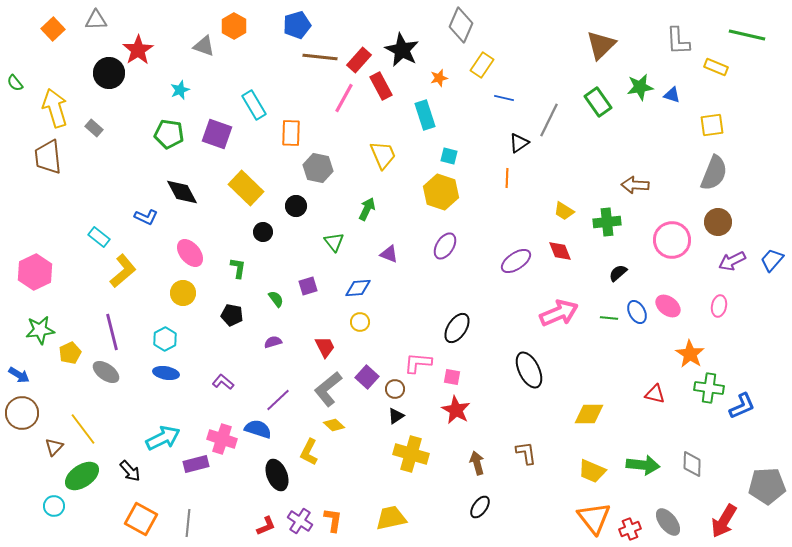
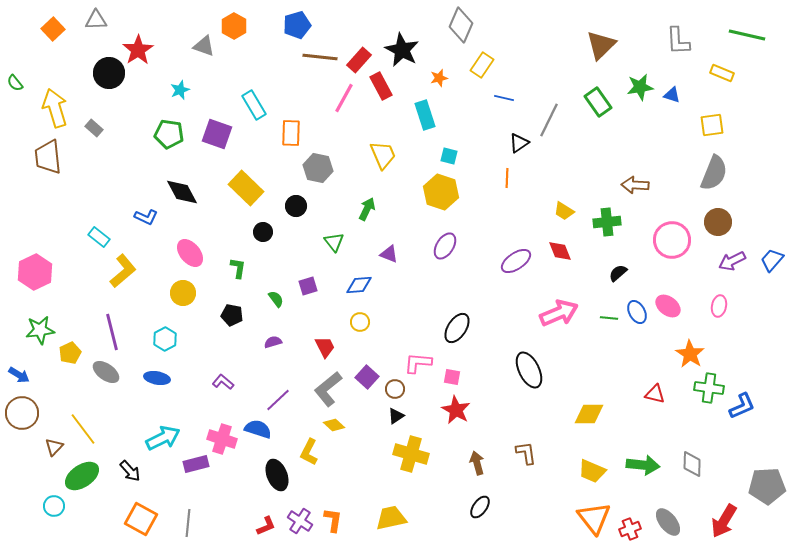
yellow rectangle at (716, 67): moved 6 px right, 6 px down
blue diamond at (358, 288): moved 1 px right, 3 px up
blue ellipse at (166, 373): moved 9 px left, 5 px down
